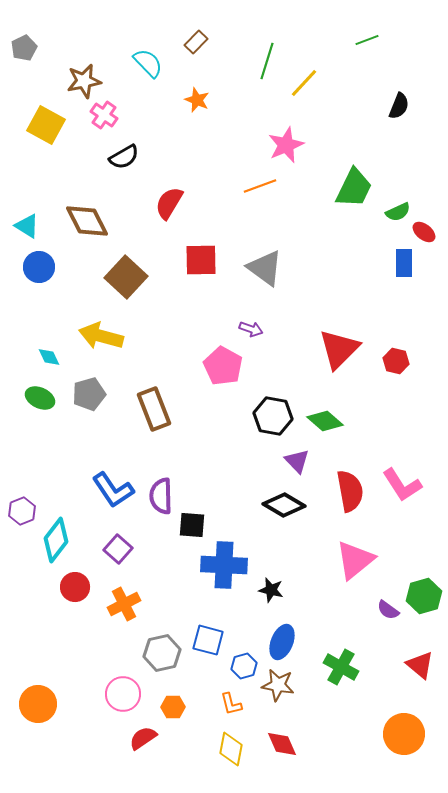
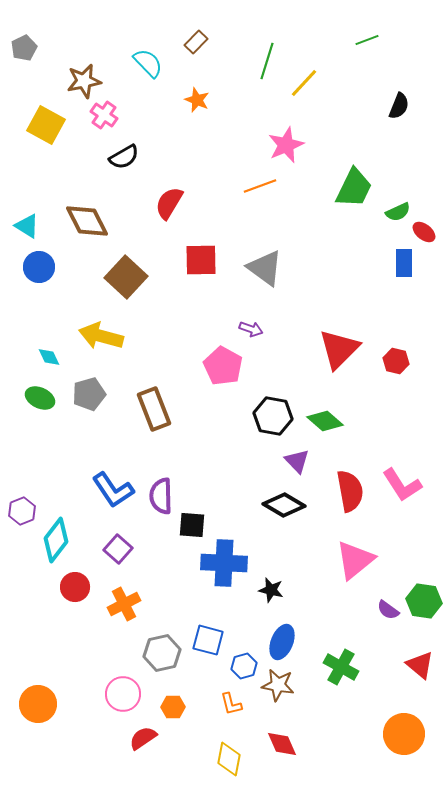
blue cross at (224, 565): moved 2 px up
green hexagon at (424, 596): moved 5 px down; rotated 24 degrees clockwise
yellow diamond at (231, 749): moved 2 px left, 10 px down
